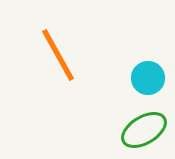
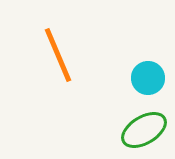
orange line: rotated 6 degrees clockwise
